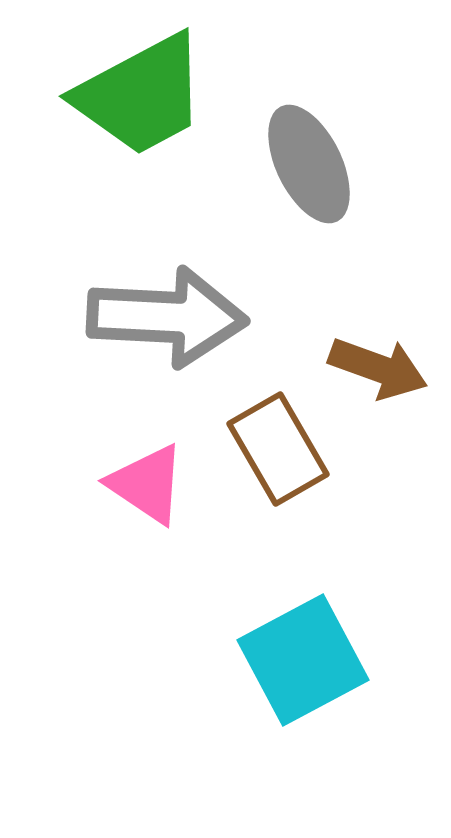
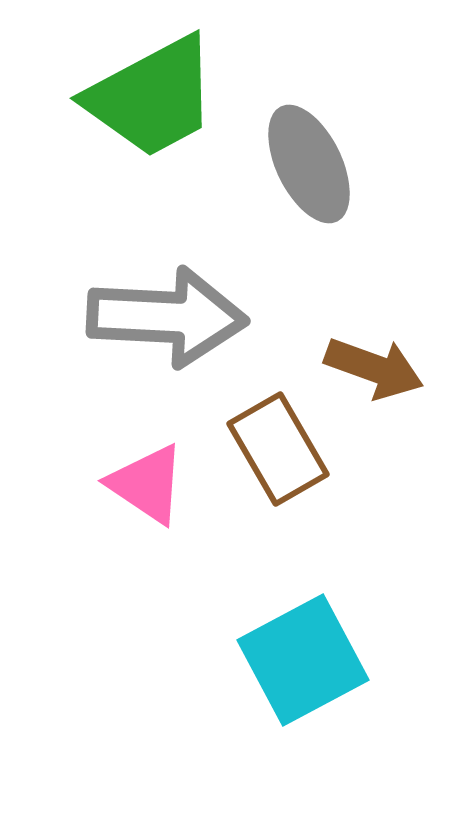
green trapezoid: moved 11 px right, 2 px down
brown arrow: moved 4 px left
